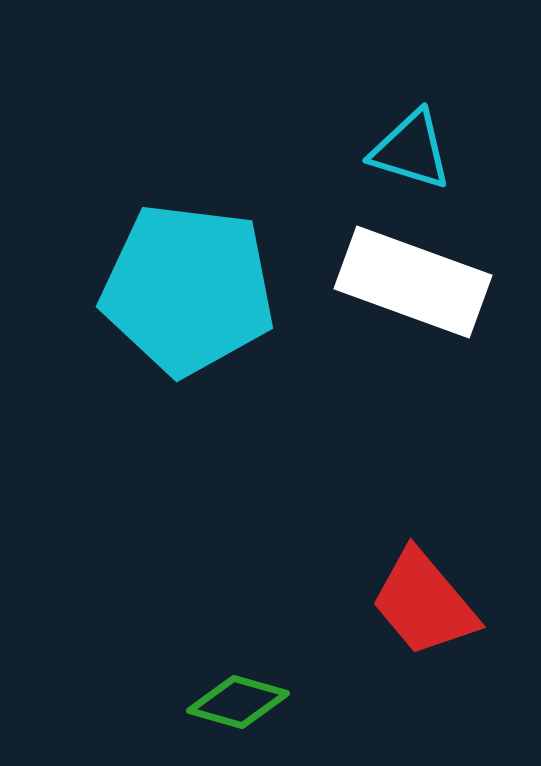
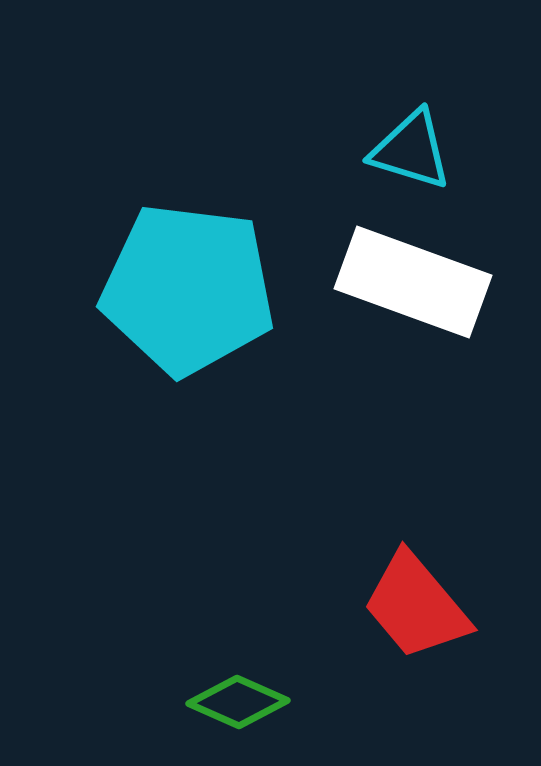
red trapezoid: moved 8 px left, 3 px down
green diamond: rotated 8 degrees clockwise
